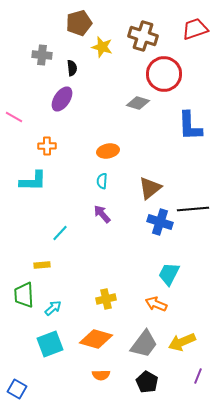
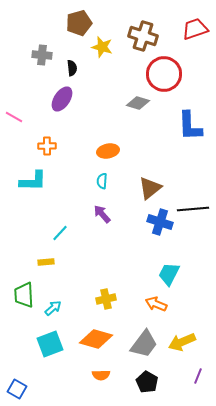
yellow rectangle: moved 4 px right, 3 px up
